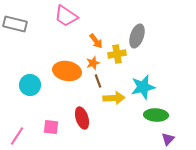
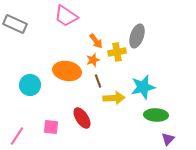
gray rectangle: rotated 10 degrees clockwise
yellow cross: moved 2 px up
orange star: moved 3 px up
red ellipse: rotated 15 degrees counterclockwise
